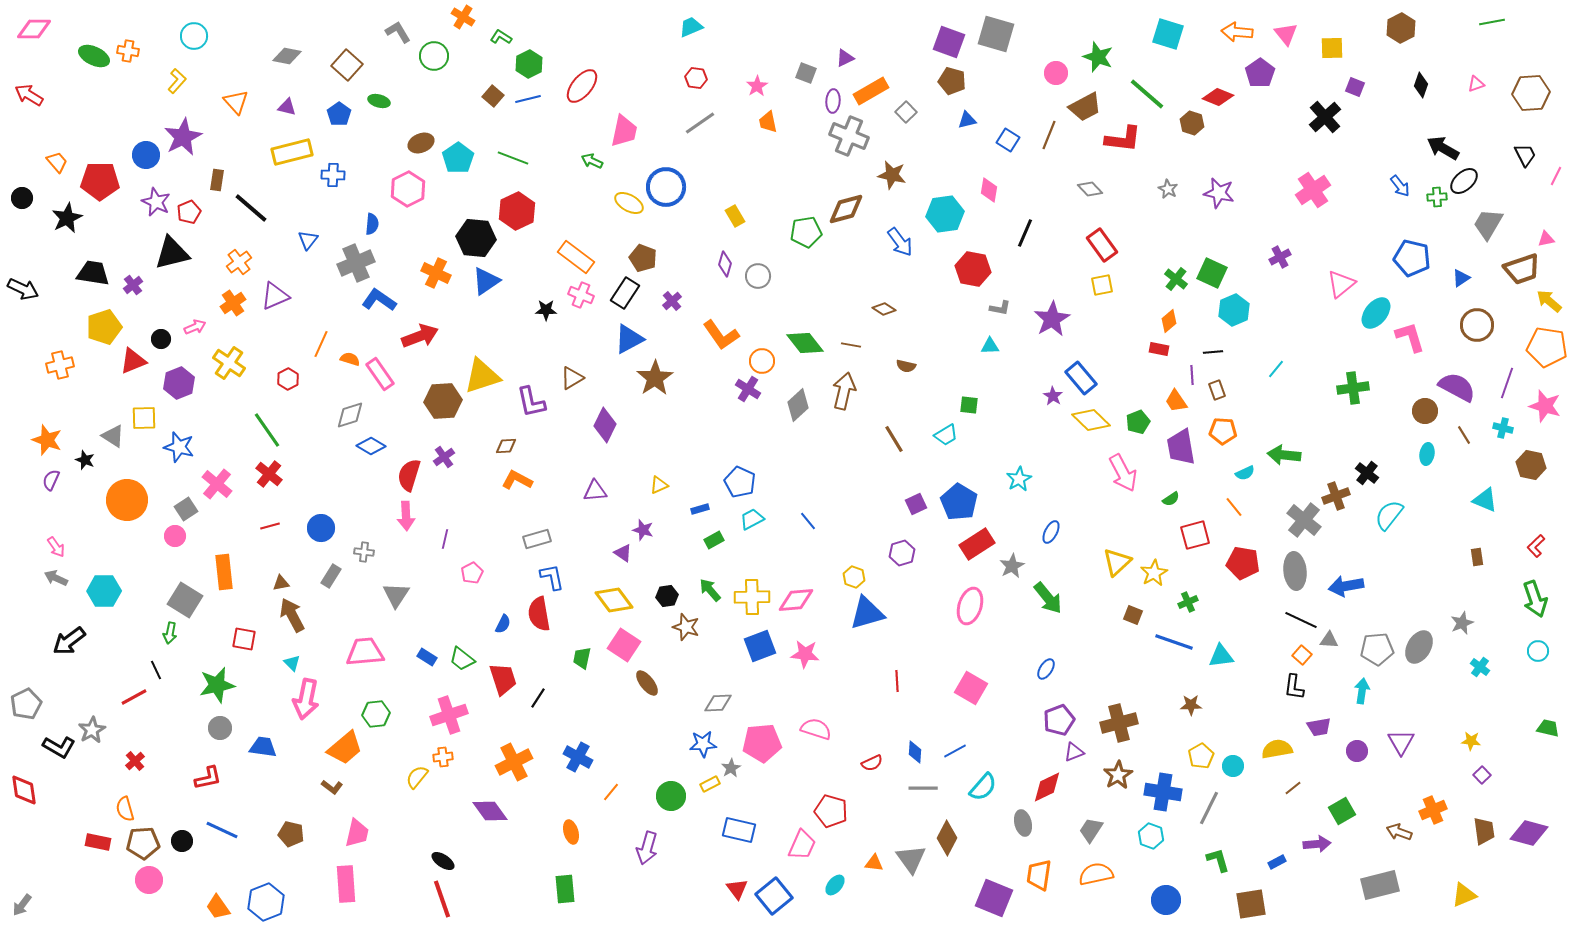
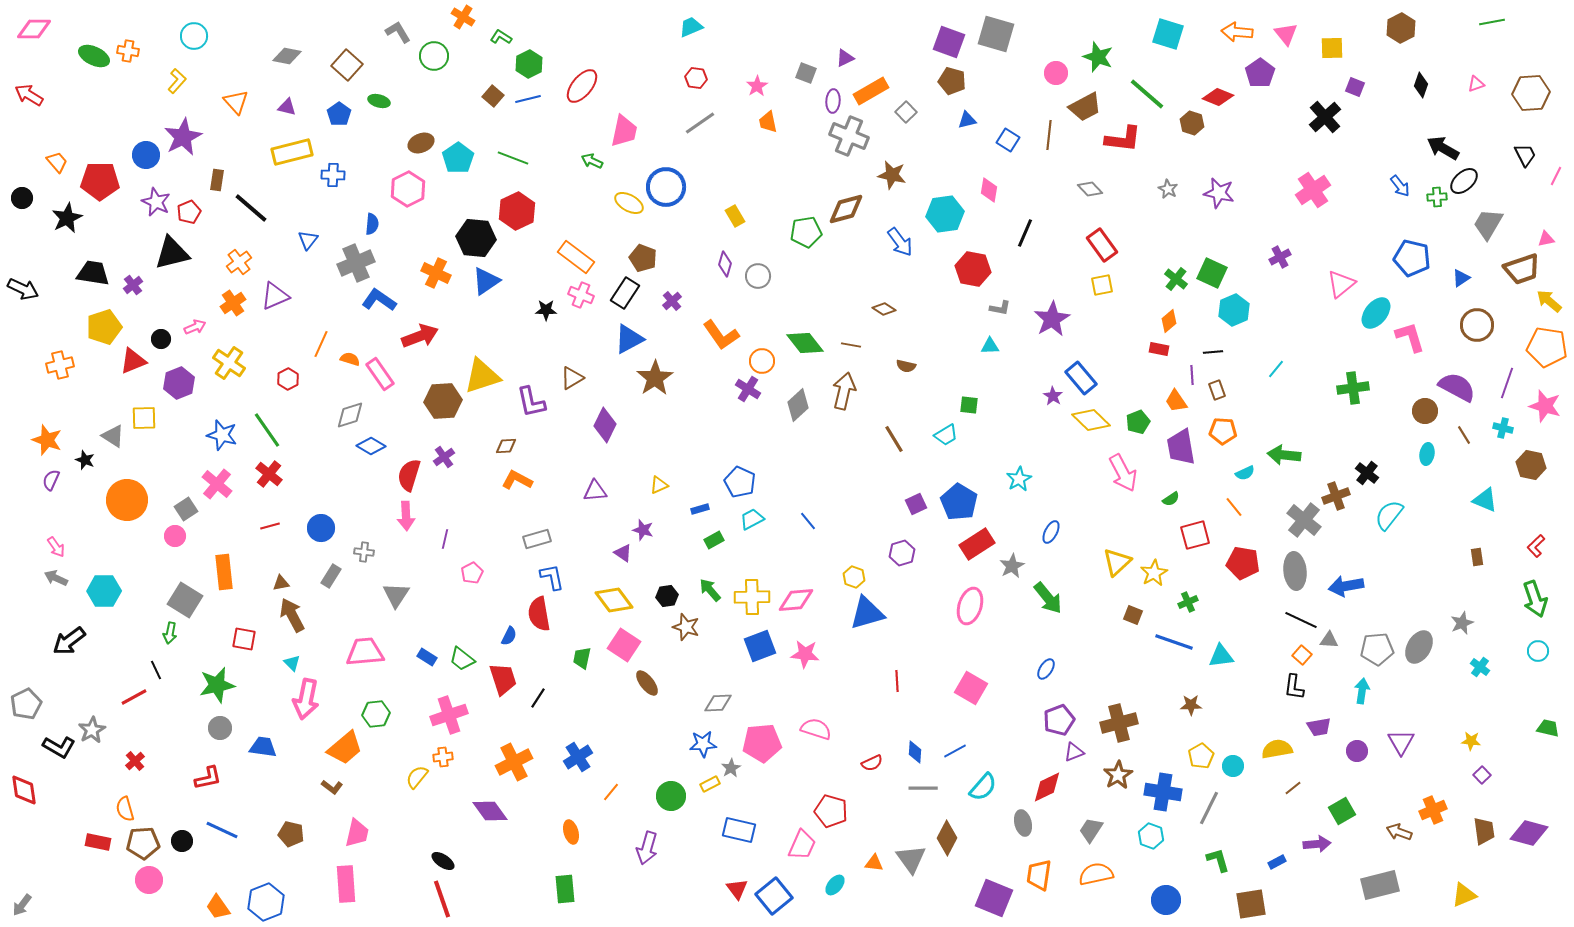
brown line at (1049, 135): rotated 16 degrees counterclockwise
blue star at (179, 447): moved 43 px right, 12 px up
blue semicircle at (503, 624): moved 6 px right, 12 px down
blue cross at (578, 757): rotated 28 degrees clockwise
